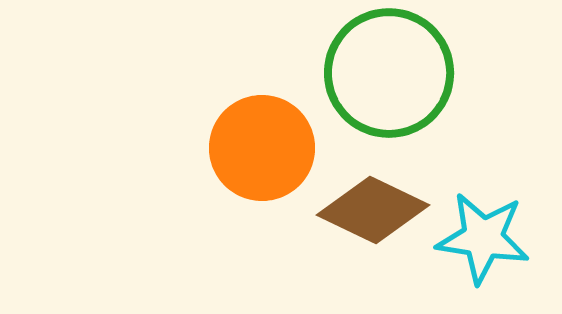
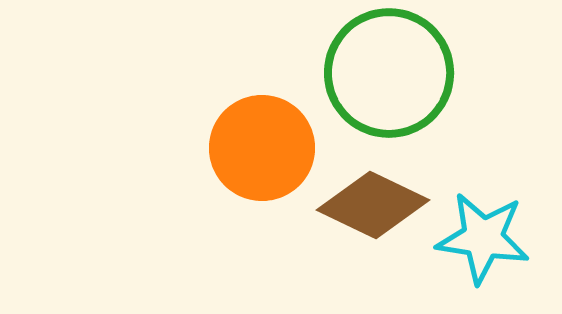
brown diamond: moved 5 px up
